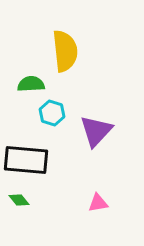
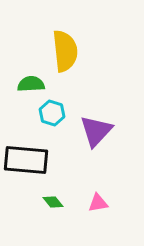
green diamond: moved 34 px right, 2 px down
